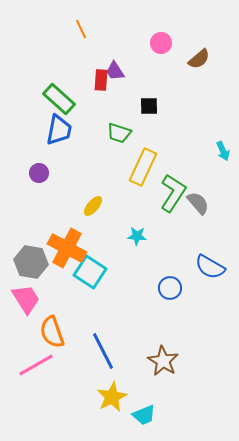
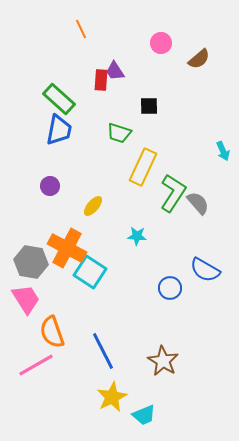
purple circle: moved 11 px right, 13 px down
blue semicircle: moved 5 px left, 3 px down
